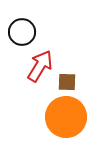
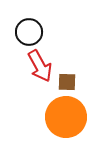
black circle: moved 7 px right
red arrow: rotated 120 degrees clockwise
